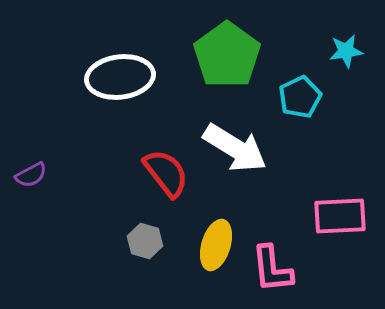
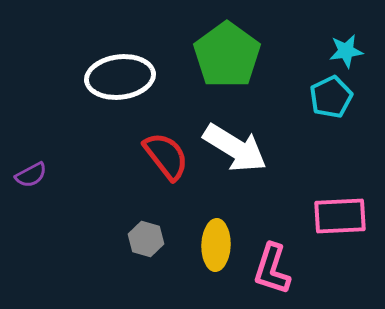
cyan pentagon: moved 31 px right
red semicircle: moved 17 px up
gray hexagon: moved 1 px right, 2 px up
yellow ellipse: rotated 15 degrees counterclockwise
pink L-shape: rotated 24 degrees clockwise
